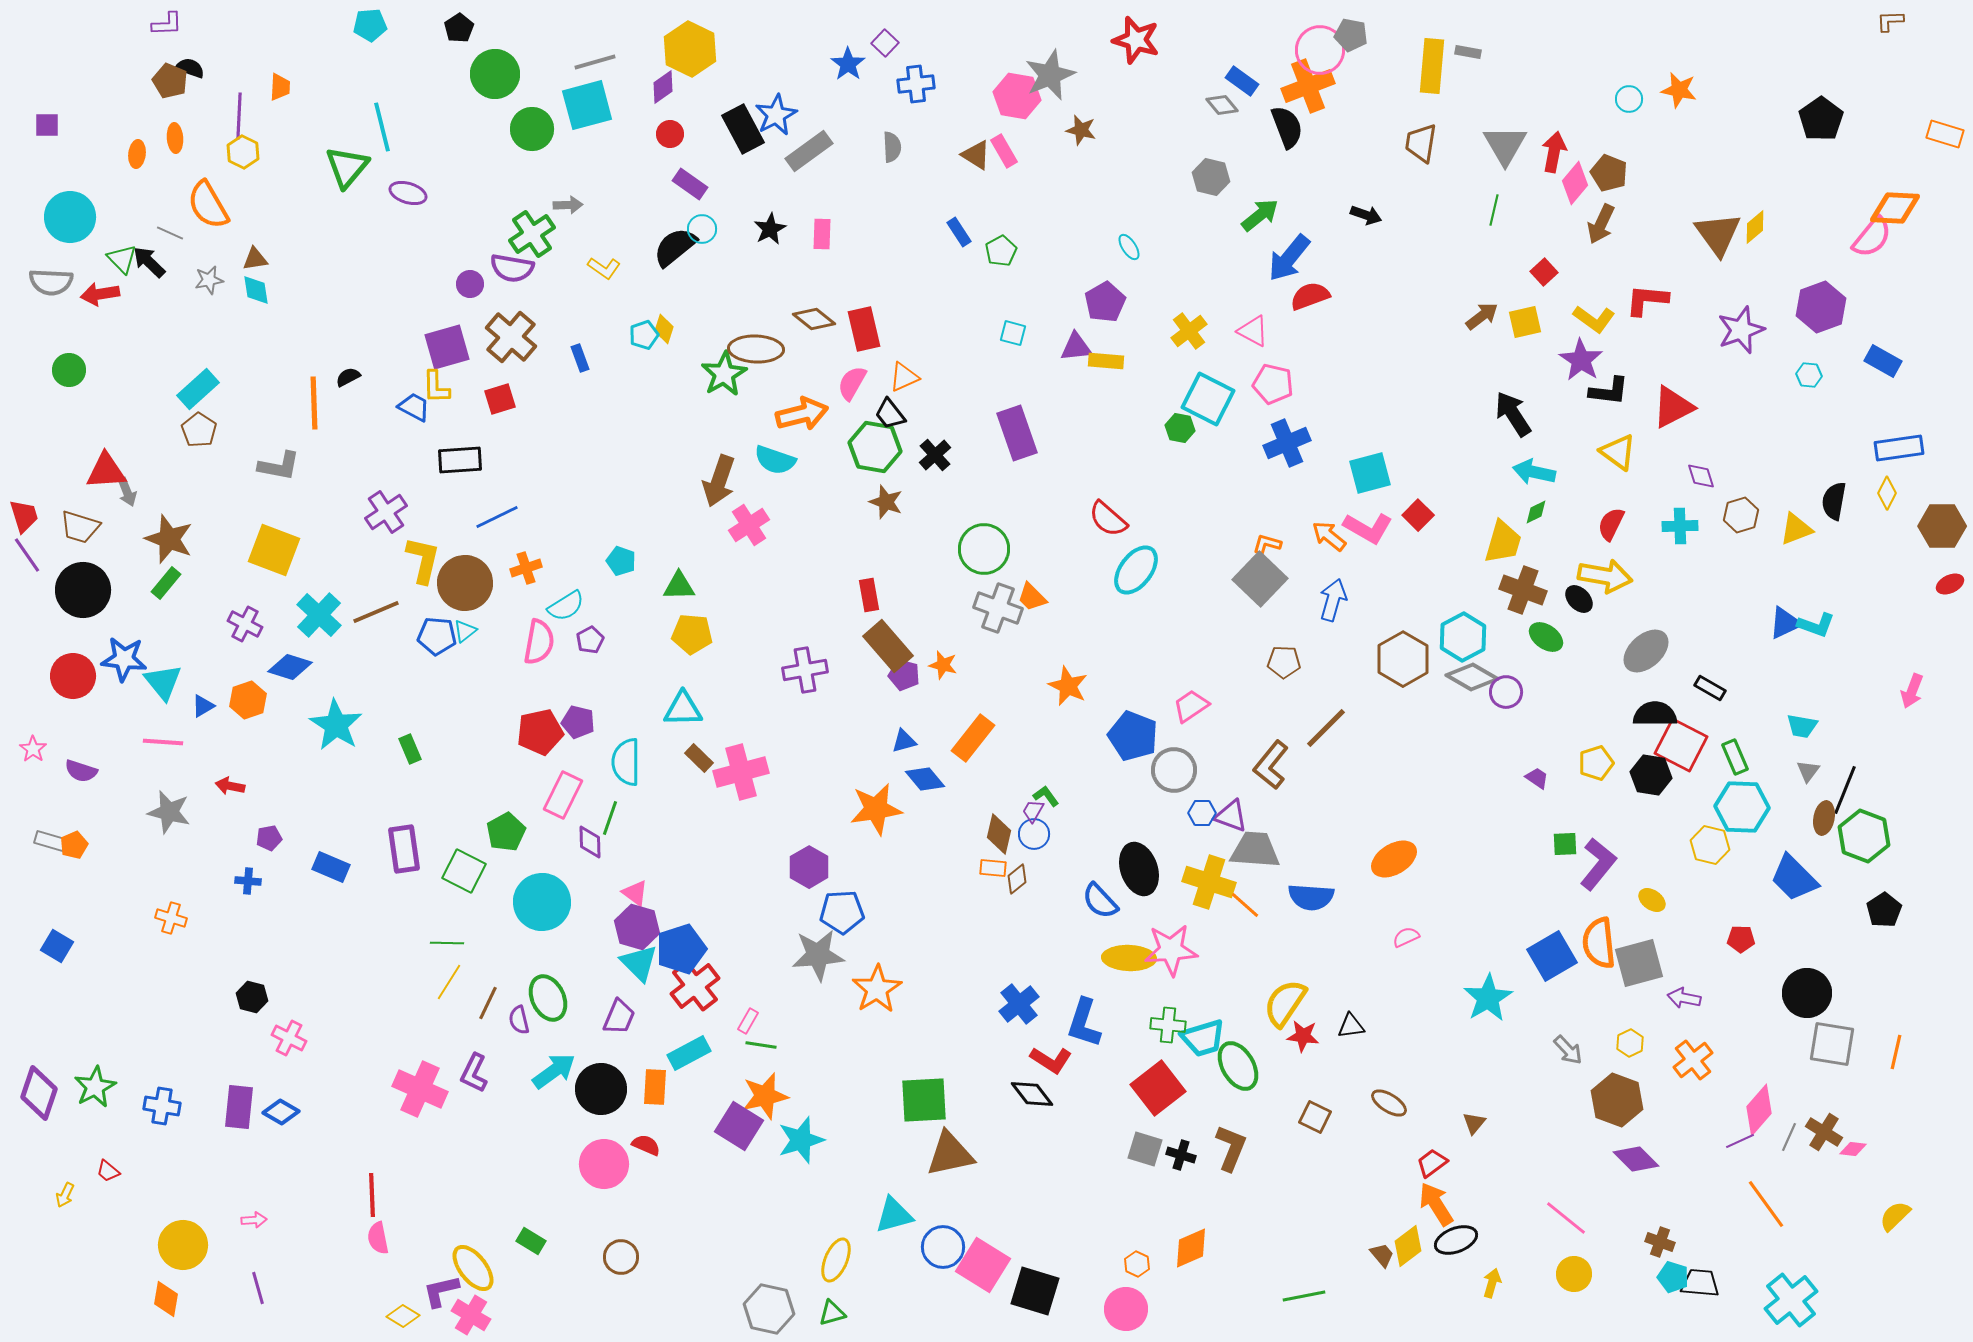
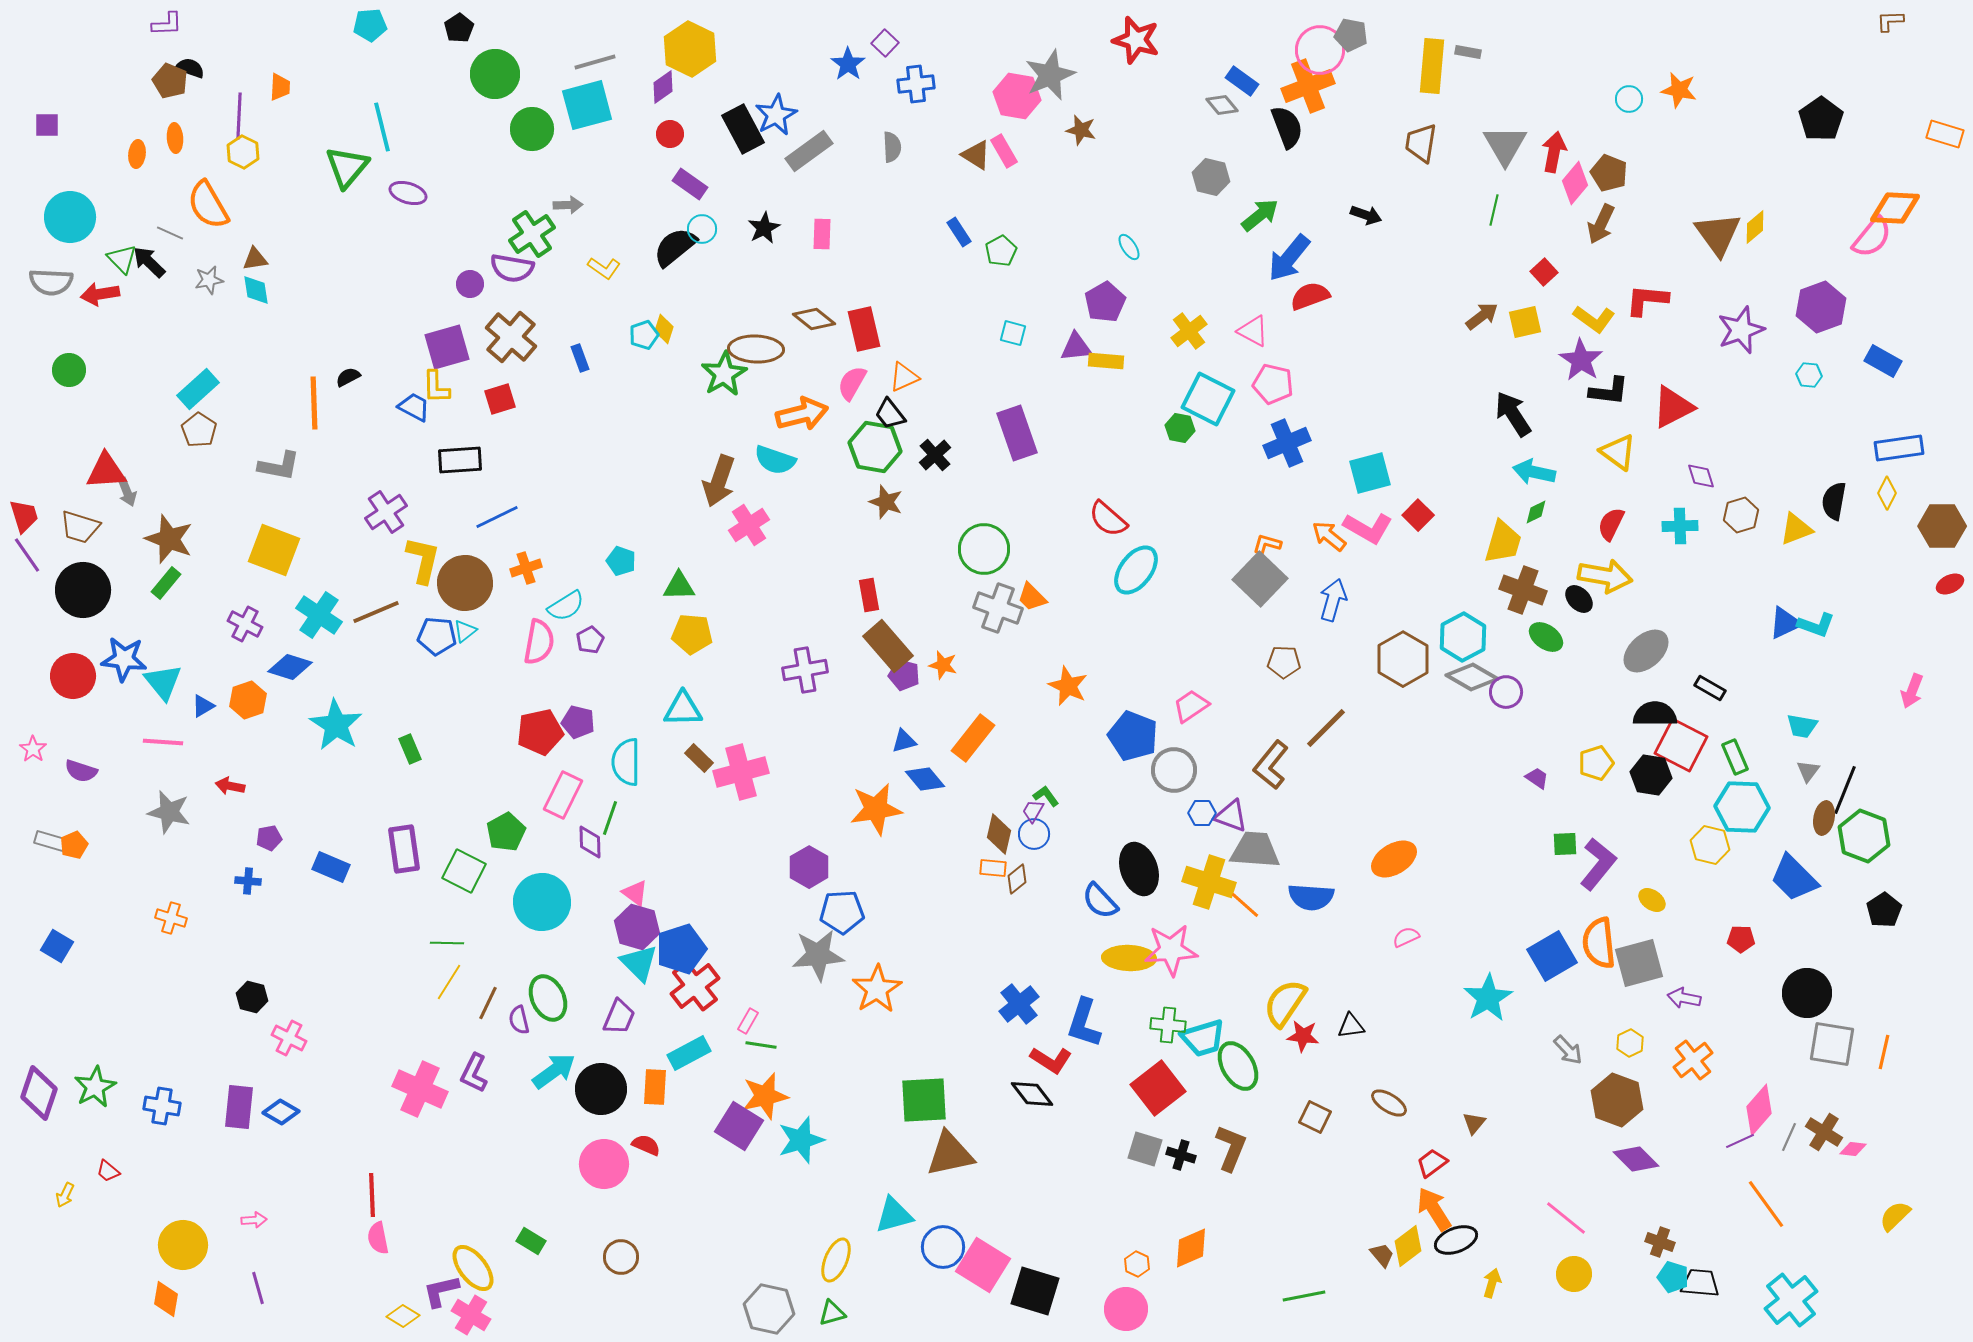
black star at (770, 229): moved 6 px left, 1 px up
cyan cross at (319, 615): rotated 9 degrees counterclockwise
orange line at (1896, 1052): moved 12 px left
orange arrow at (1436, 1204): moved 2 px left, 5 px down
